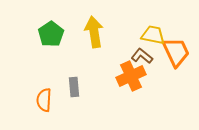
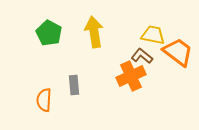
green pentagon: moved 2 px left, 1 px up; rotated 10 degrees counterclockwise
orange trapezoid: moved 2 px right; rotated 28 degrees counterclockwise
gray rectangle: moved 2 px up
